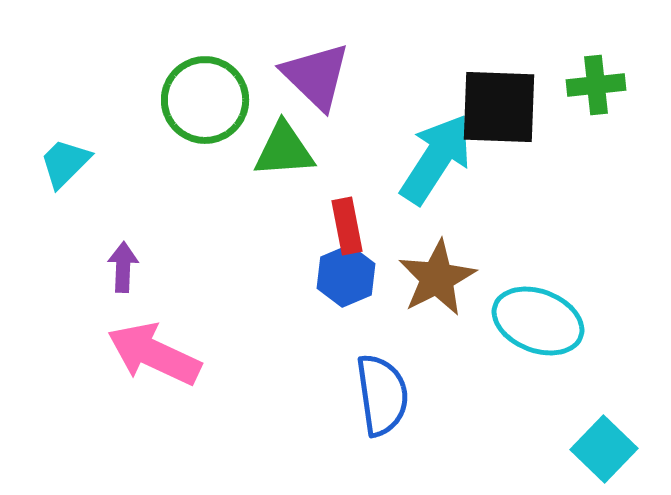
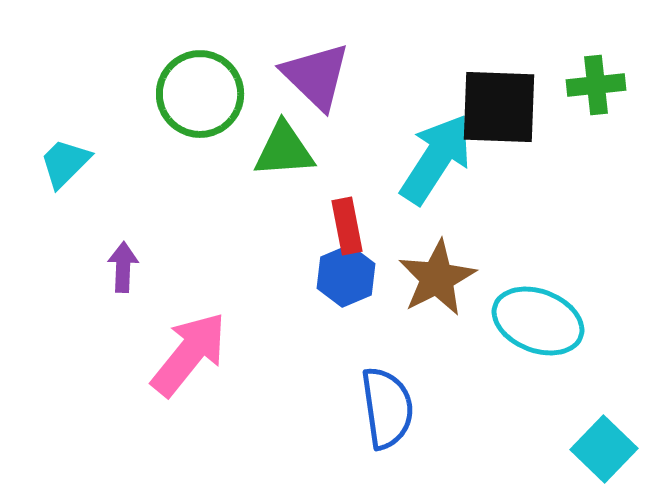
green circle: moved 5 px left, 6 px up
pink arrow: moved 35 px right; rotated 104 degrees clockwise
blue semicircle: moved 5 px right, 13 px down
